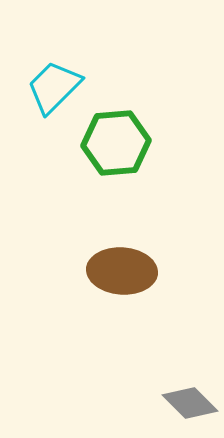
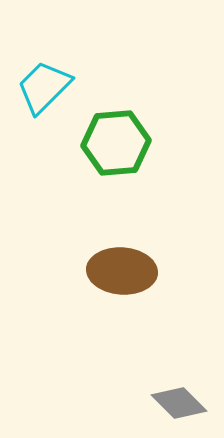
cyan trapezoid: moved 10 px left
gray diamond: moved 11 px left
